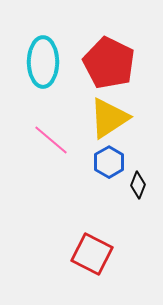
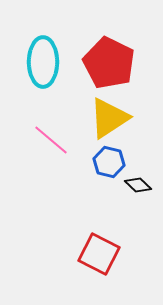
blue hexagon: rotated 16 degrees counterclockwise
black diamond: rotated 68 degrees counterclockwise
red square: moved 7 px right
